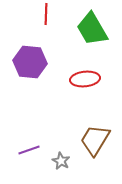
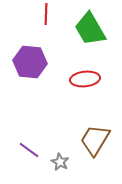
green trapezoid: moved 2 px left
purple line: rotated 55 degrees clockwise
gray star: moved 1 px left, 1 px down
